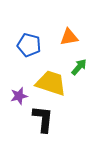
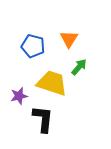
orange triangle: moved 2 px down; rotated 48 degrees counterclockwise
blue pentagon: moved 4 px right, 1 px down
yellow trapezoid: moved 1 px right
